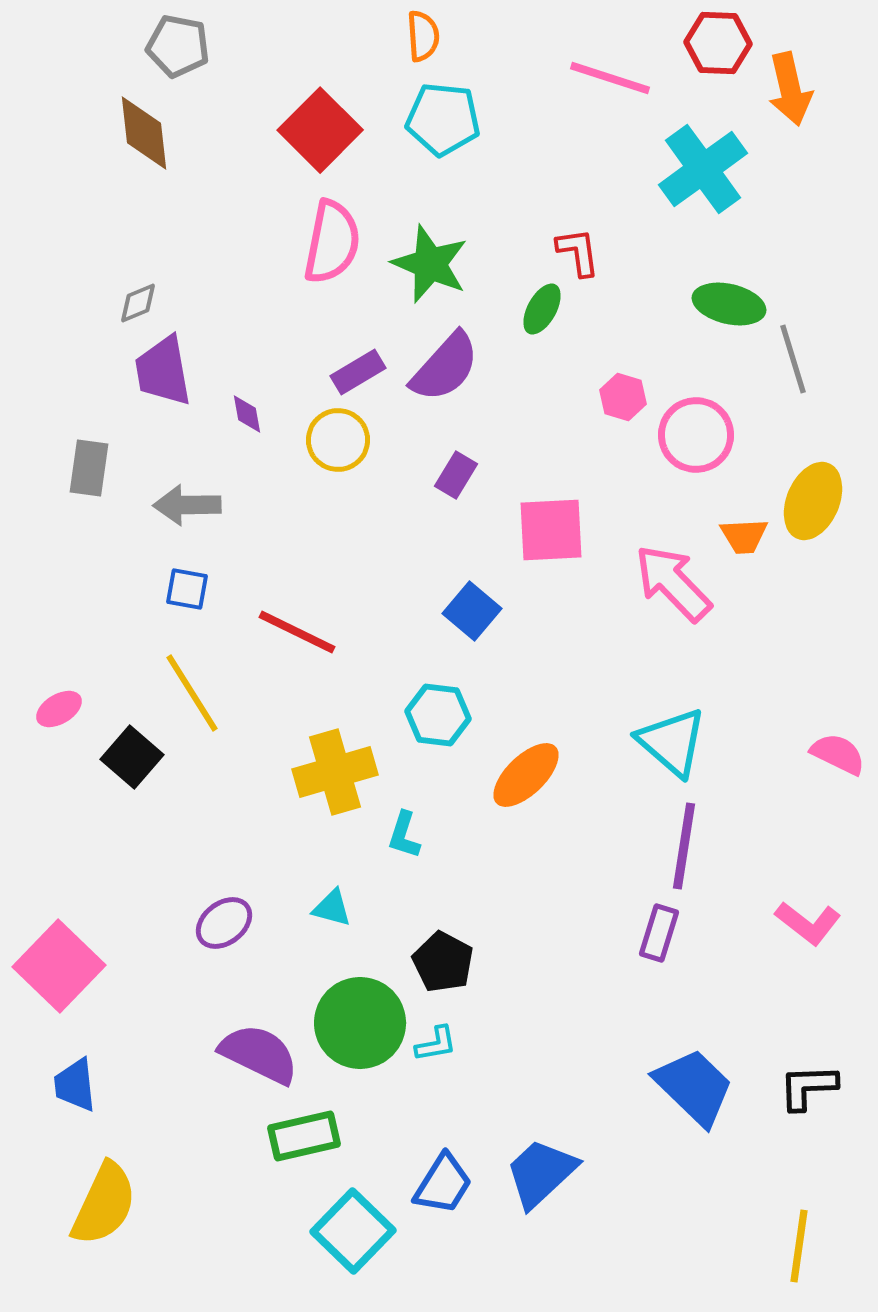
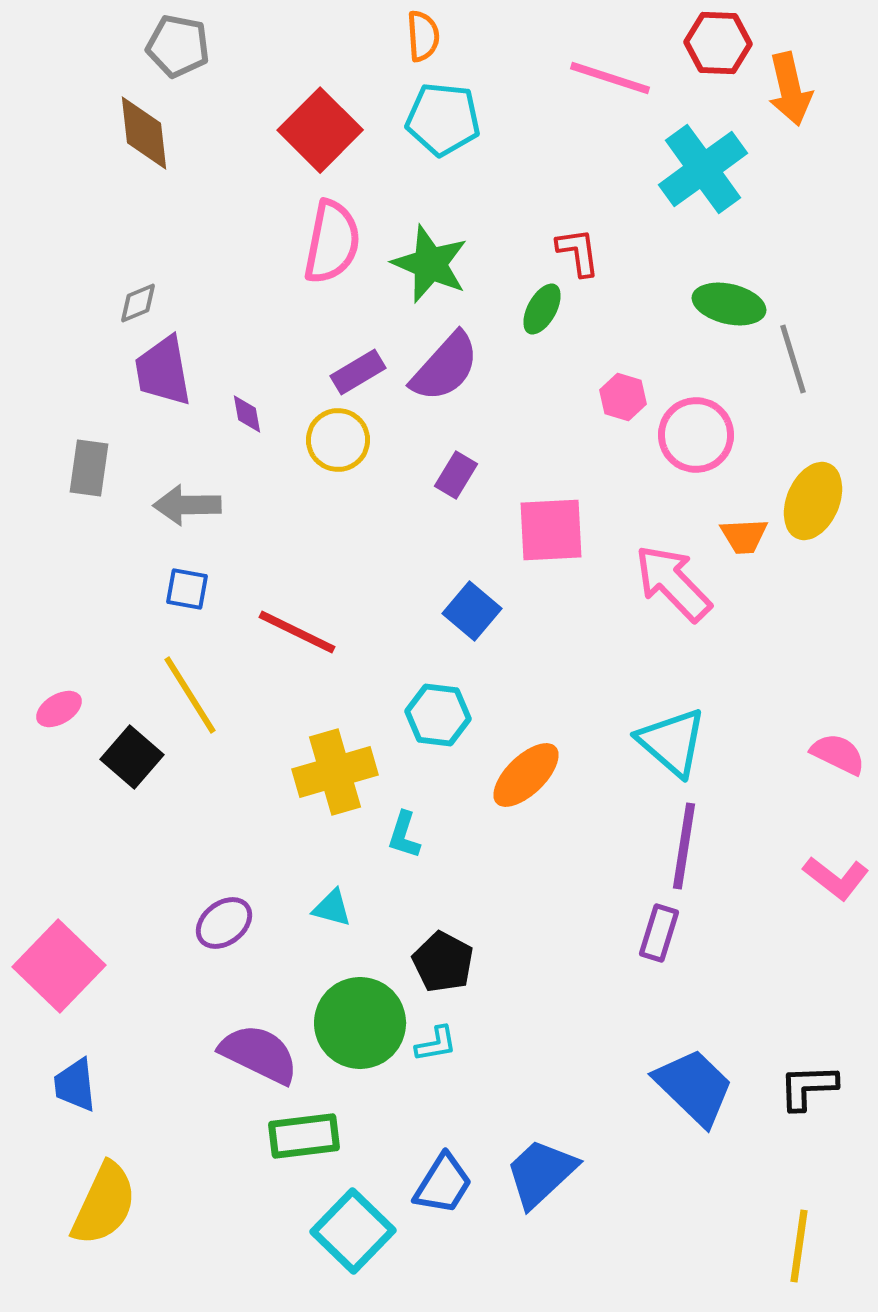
yellow line at (192, 693): moved 2 px left, 2 px down
pink L-shape at (808, 923): moved 28 px right, 45 px up
green rectangle at (304, 1136): rotated 6 degrees clockwise
